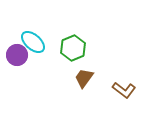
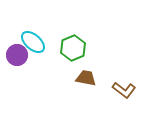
brown trapezoid: moved 2 px right; rotated 65 degrees clockwise
